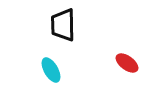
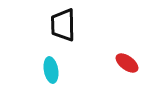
cyan ellipse: rotated 20 degrees clockwise
